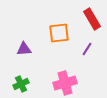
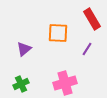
orange square: moved 1 px left; rotated 10 degrees clockwise
purple triangle: rotated 35 degrees counterclockwise
